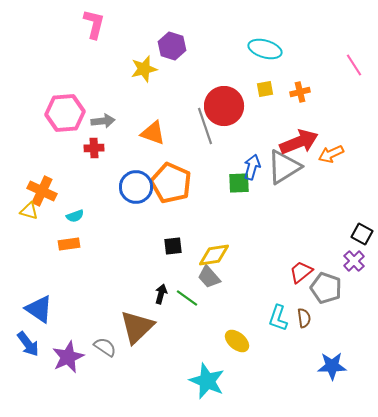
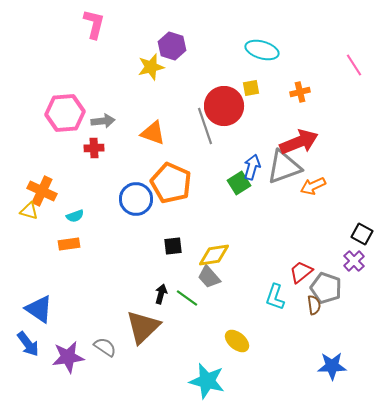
cyan ellipse at (265, 49): moved 3 px left, 1 px down
yellow star at (144, 69): moved 7 px right, 2 px up
yellow square at (265, 89): moved 14 px left, 1 px up
orange arrow at (331, 154): moved 18 px left, 32 px down
gray triangle at (284, 167): rotated 12 degrees clockwise
green square at (239, 183): rotated 30 degrees counterclockwise
blue circle at (136, 187): moved 12 px down
cyan L-shape at (278, 318): moved 3 px left, 21 px up
brown semicircle at (304, 318): moved 10 px right, 13 px up
brown triangle at (137, 327): moved 6 px right
purple star at (68, 357): rotated 16 degrees clockwise
cyan star at (207, 381): rotated 9 degrees counterclockwise
